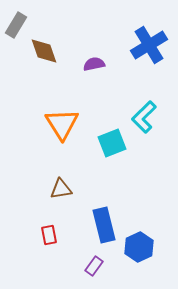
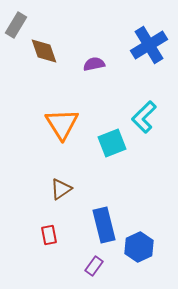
brown triangle: rotated 25 degrees counterclockwise
